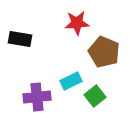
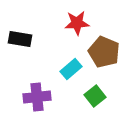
cyan rectangle: moved 12 px up; rotated 15 degrees counterclockwise
